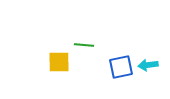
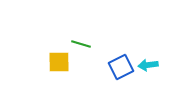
green line: moved 3 px left, 1 px up; rotated 12 degrees clockwise
blue square: rotated 15 degrees counterclockwise
